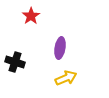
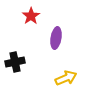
purple ellipse: moved 4 px left, 10 px up
black cross: rotated 30 degrees counterclockwise
